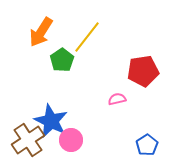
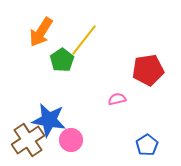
yellow line: moved 3 px left, 3 px down
red pentagon: moved 5 px right, 1 px up
blue star: moved 2 px left, 1 px up; rotated 16 degrees counterclockwise
